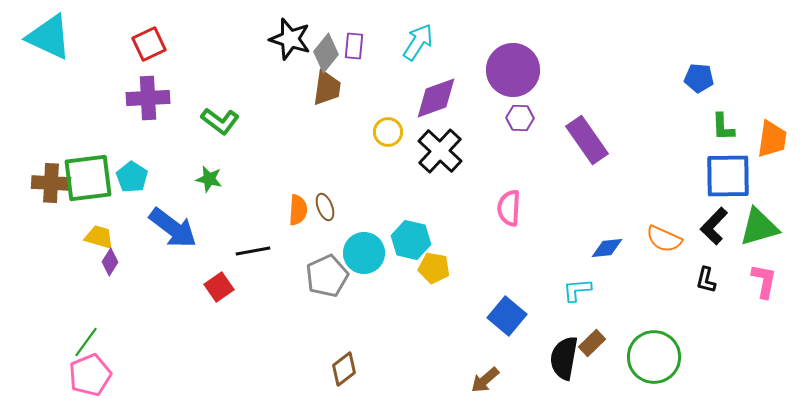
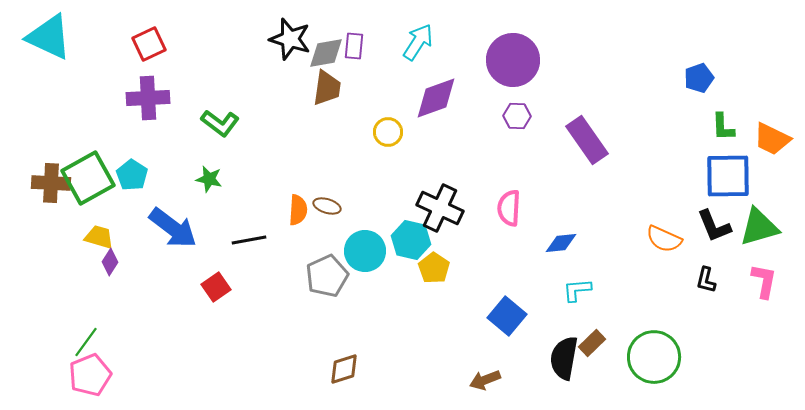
gray diamond at (326, 53): rotated 42 degrees clockwise
purple circle at (513, 70): moved 10 px up
blue pentagon at (699, 78): rotated 24 degrees counterclockwise
purple hexagon at (520, 118): moved 3 px left, 2 px up
green L-shape at (220, 121): moved 2 px down
orange trapezoid at (772, 139): rotated 108 degrees clockwise
black cross at (440, 151): moved 57 px down; rotated 18 degrees counterclockwise
cyan pentagon at (132, 177): moved 2 px up
green square at (88, 178): rotated 22 degrees counterclockwise
brown ellipse at (325, 207): moved 2 px right, 1 px up; rotated 52 degrees counterclockwise
black L-shape at (714, 226): rotated 66 degrees counterclockwise
blue diamond at (607, 248): moved 46 px left, 5 px up
black line at (253, 251): moved 4 px left, 11 px up
cyan circle at (364, 253): moved 1 px right, 2 px up
yellow pentagon at (434, 268): rotated 24 degrees clockwise
red square at (219, 287): moved 3 px left
brown diamond at (344, 369): rotated 20 degrees clockwise
brown arrow at (485, 380): rotated 20 degrees clockwise
